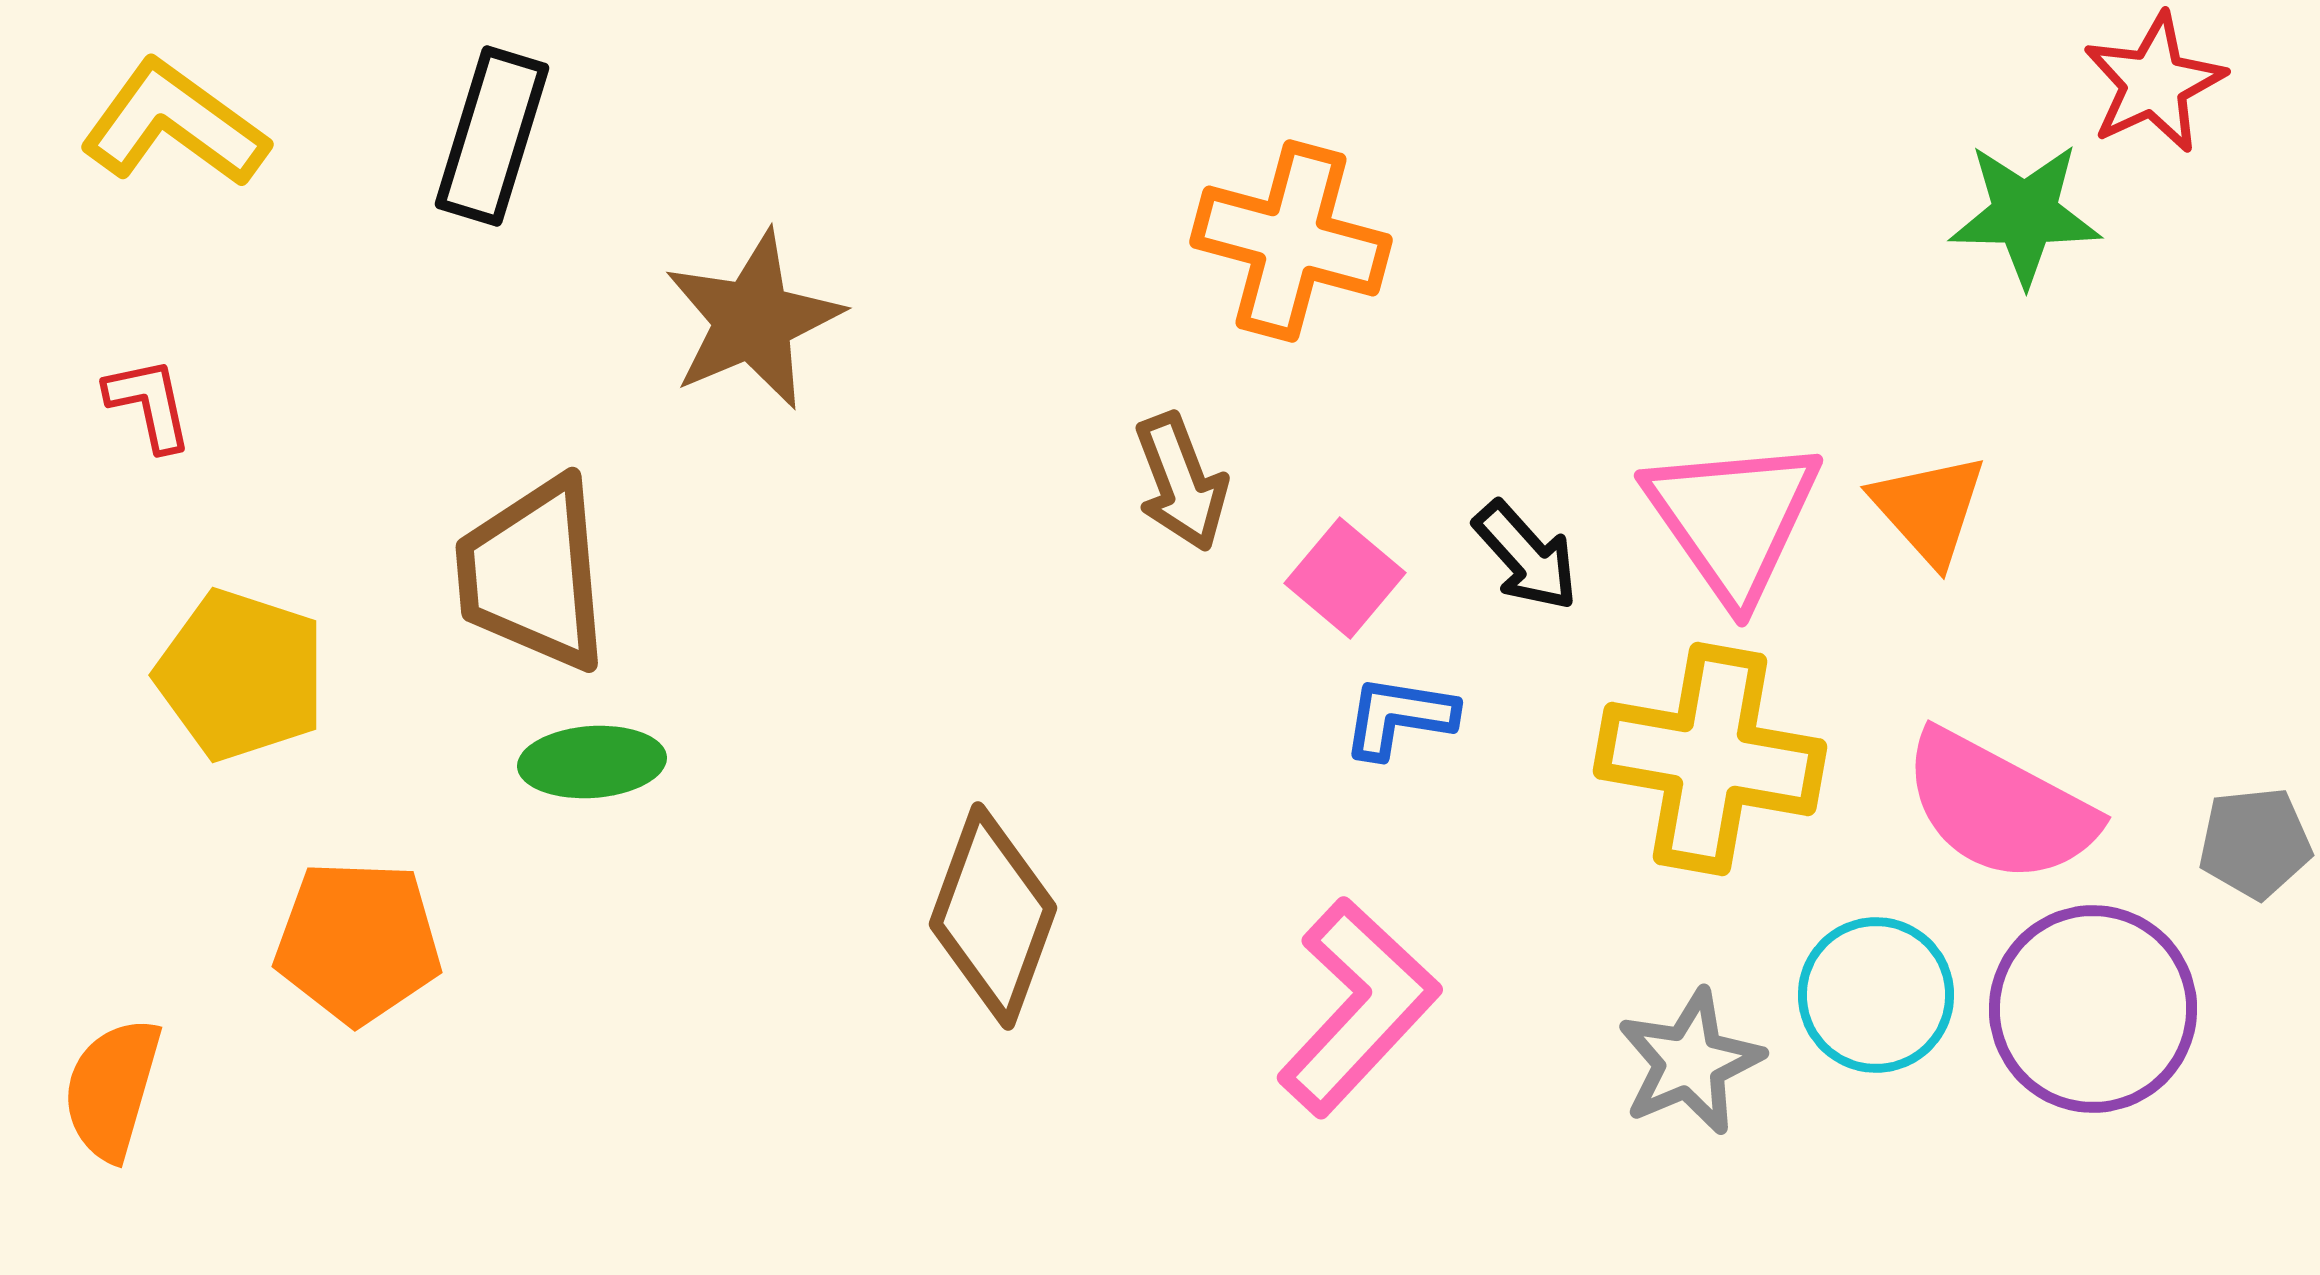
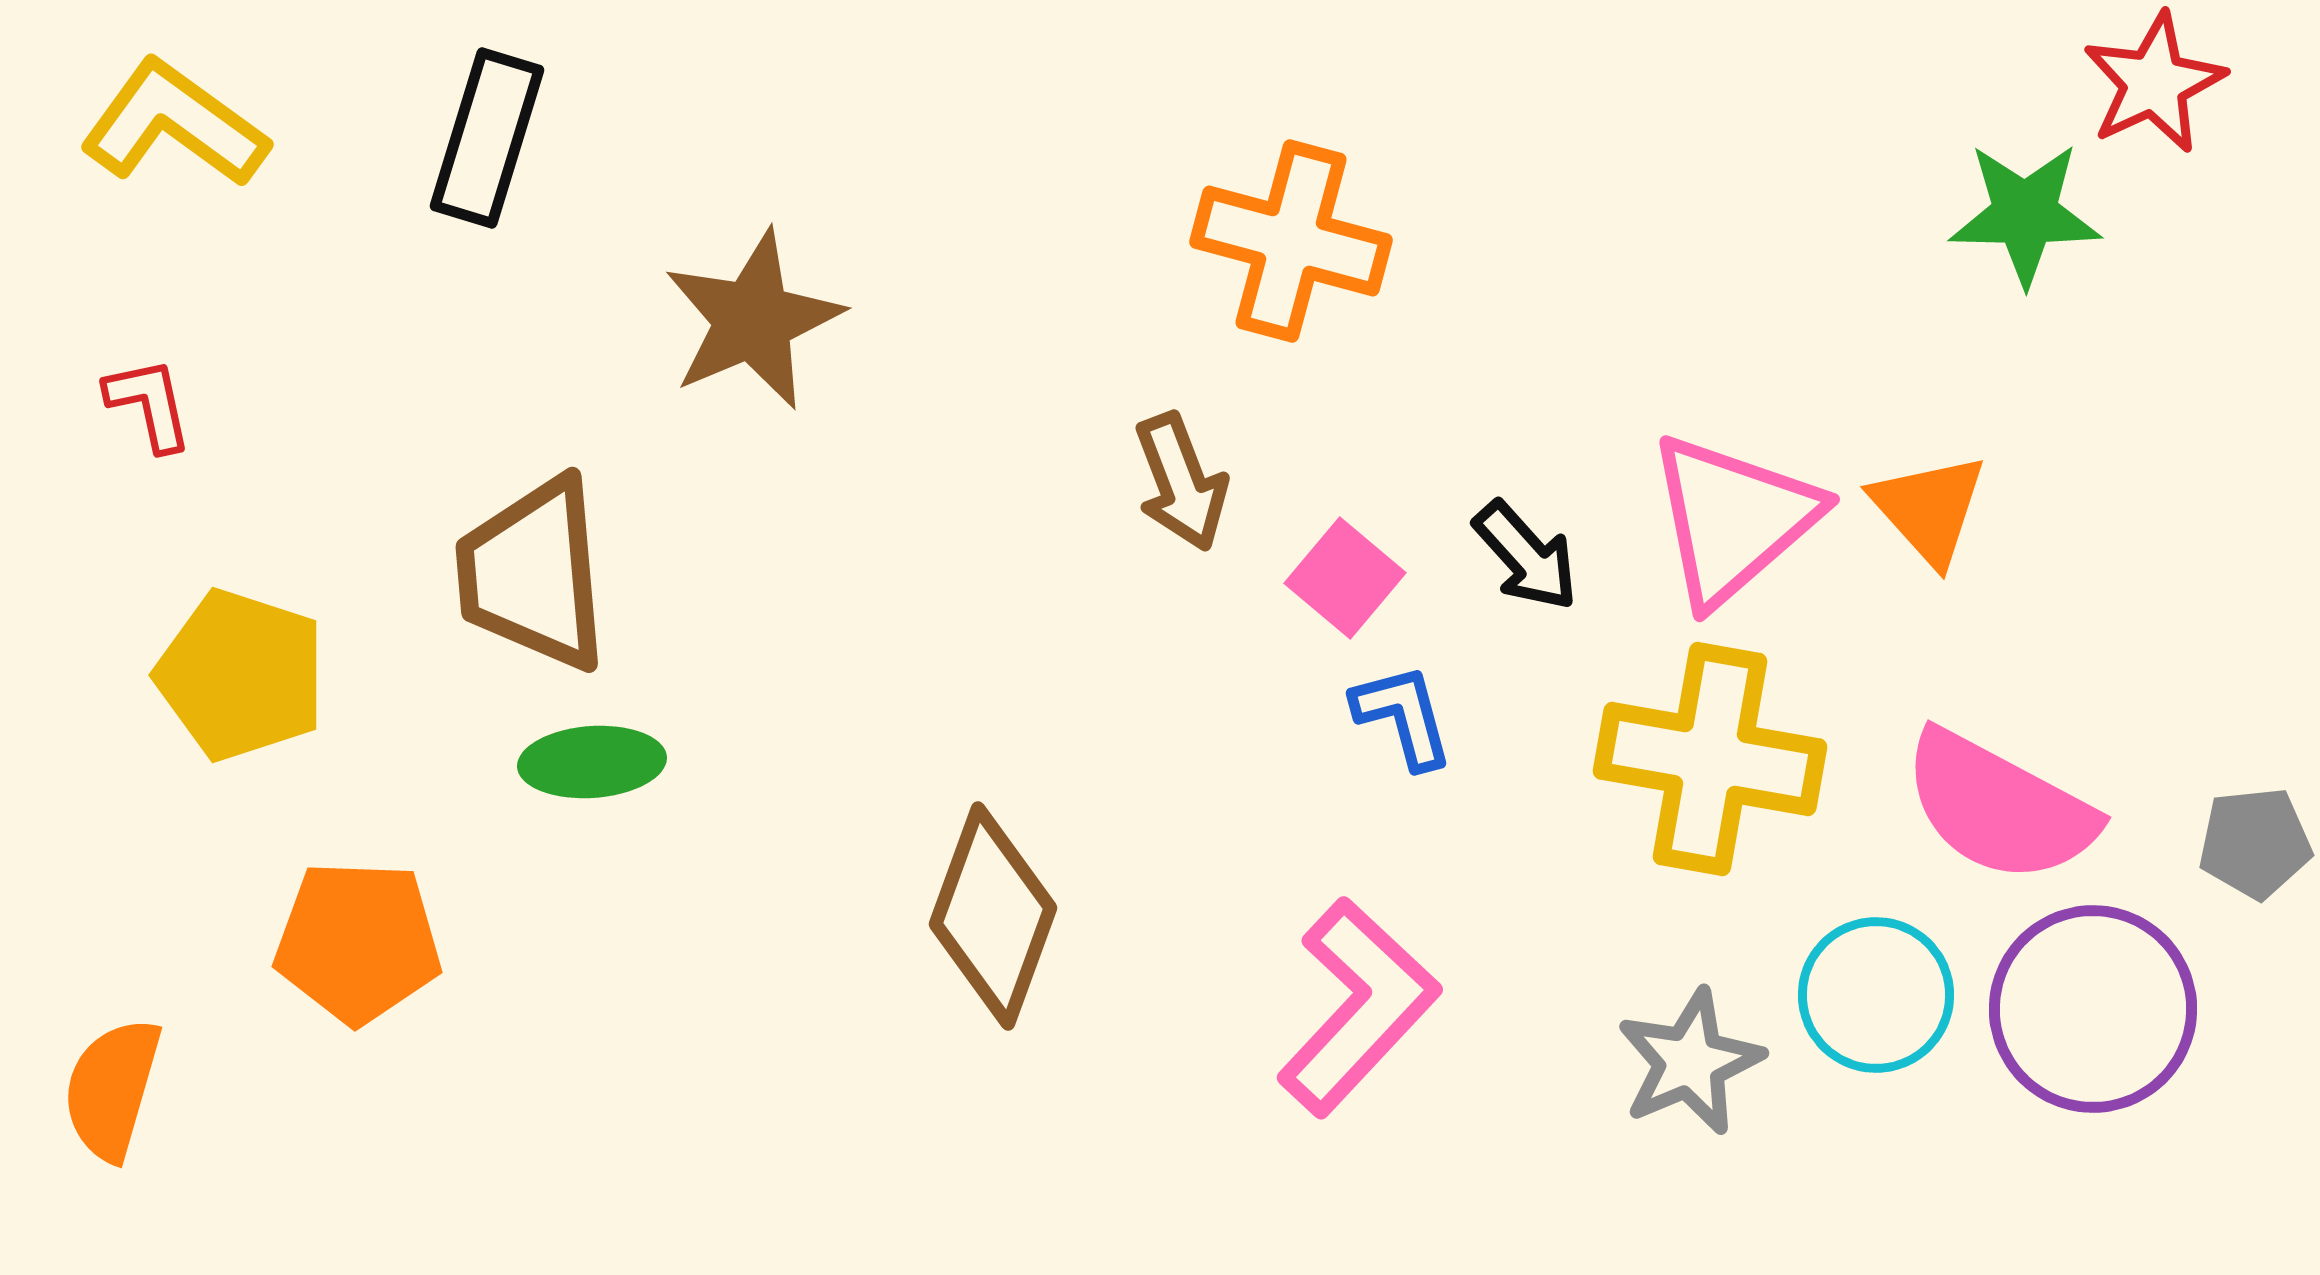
black rectangle: moved 5 px left, 2 px down
pink triangle: rotated 24 degrees clockwise
blue L-shape: moved 4 px right, 1 px up; rotated 66 degrees clockwise
